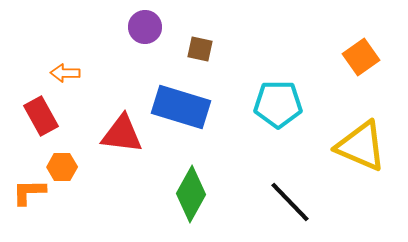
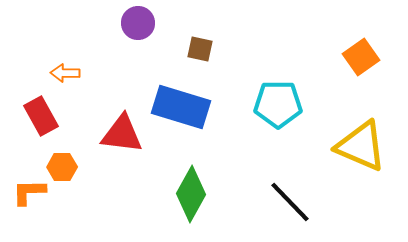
purple circle: moved 7 px left, 4 px up
